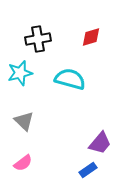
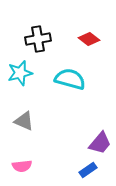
red diamond: moved 2 px left, 2 px down; rotated 55 degrees clockwise
gray triangle: rotated 20 degrees counterclockwise
pink semicircle: moved 1 px left, 3 px down; rotated 30 degrees clockwise
